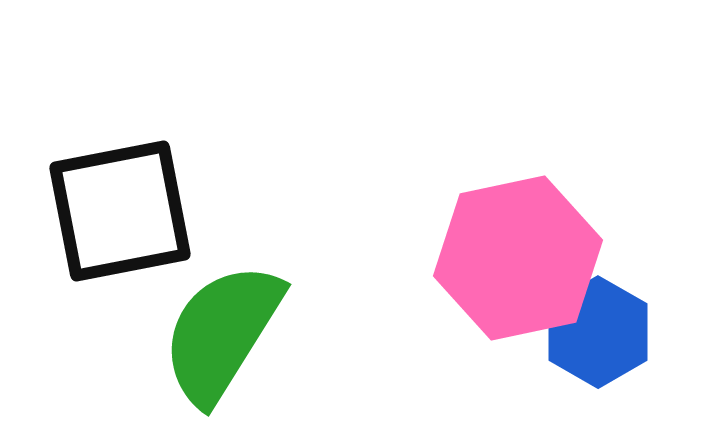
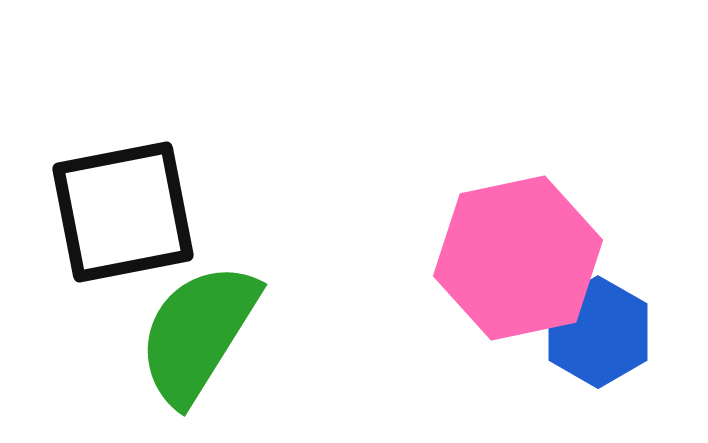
black square: moved 3 px right, 1 px down
green semicircle: moved 24 px left
